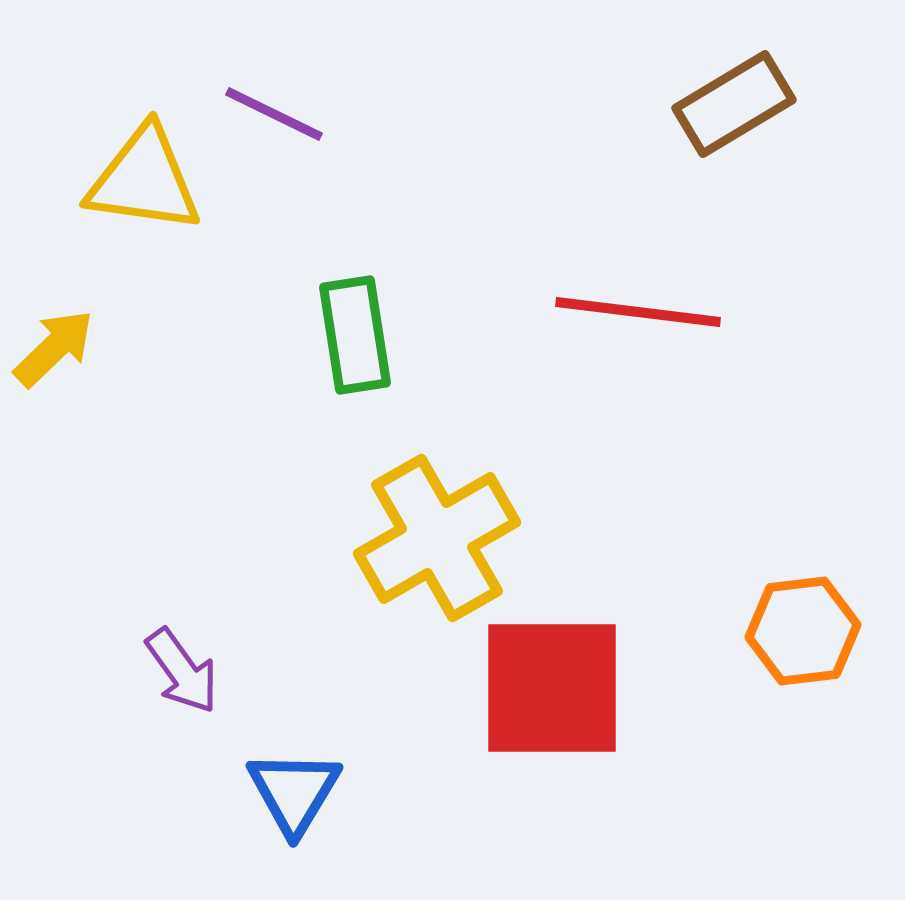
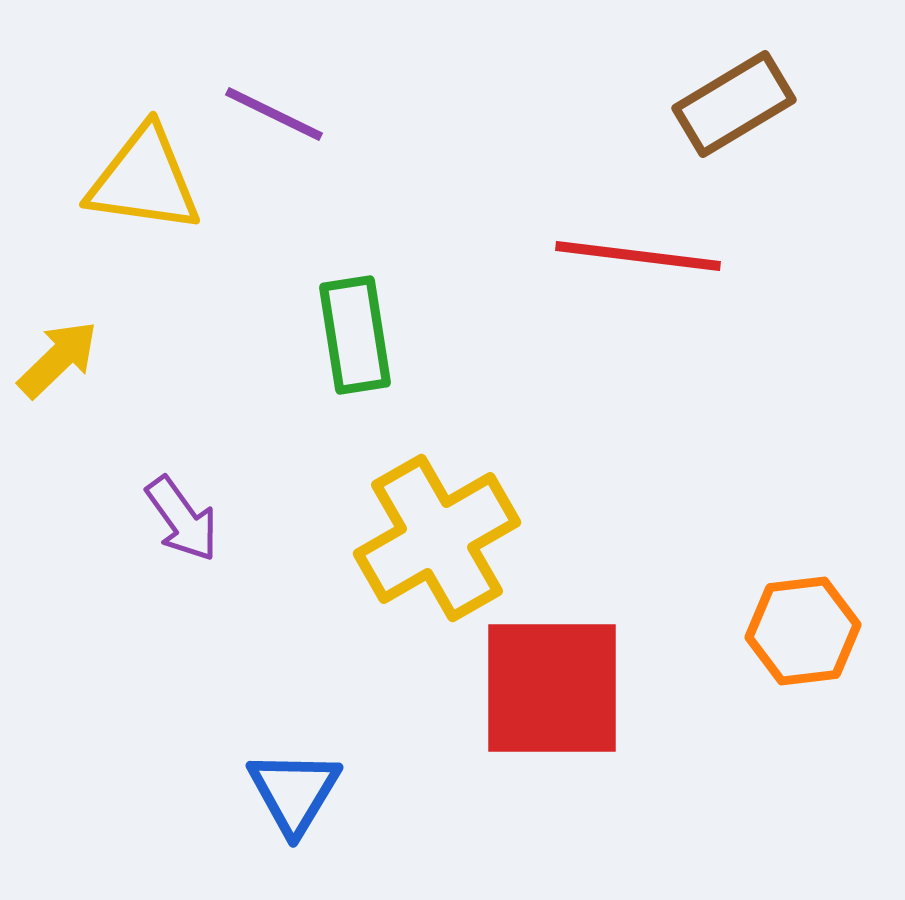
red line: moved 56 px up
yellow arrow: moved 4 px right, 11 px down
purple arrow: moved 152 px up
